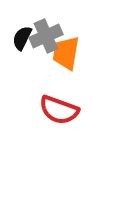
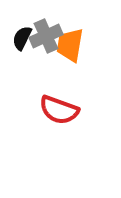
orange trapezoid: moved 4 px right, 8 px up
